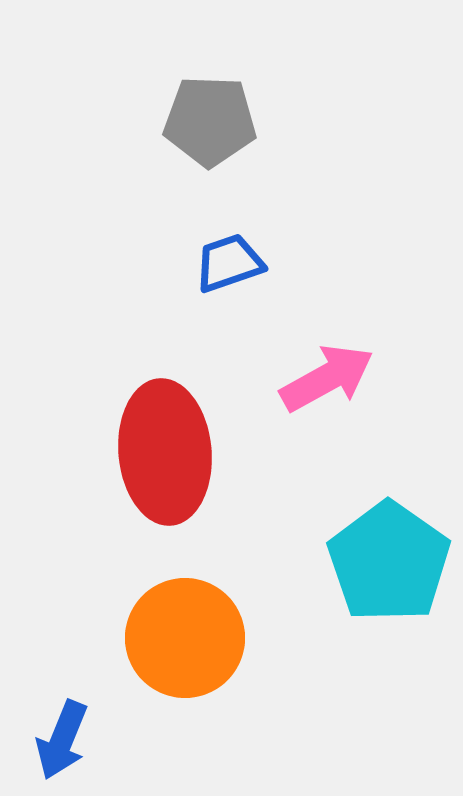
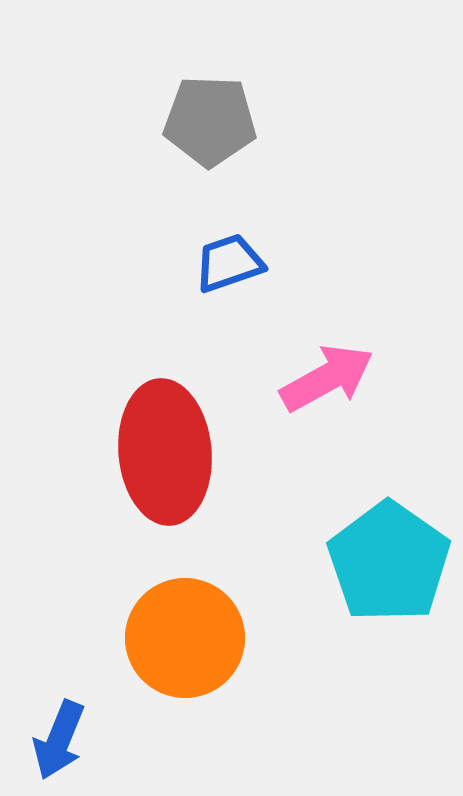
blue arrow: moved 3 px left
